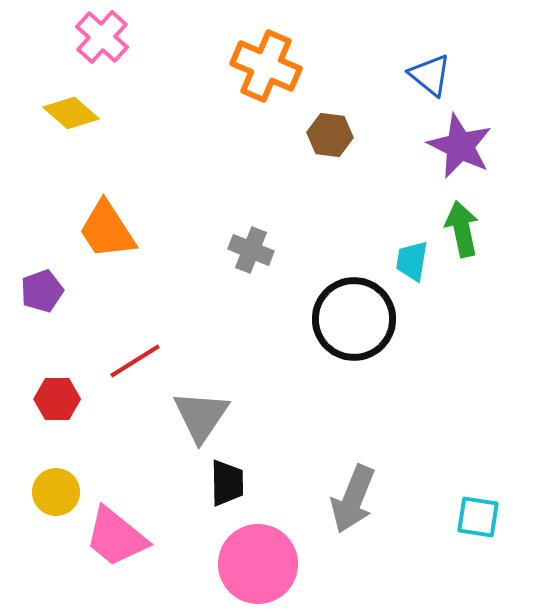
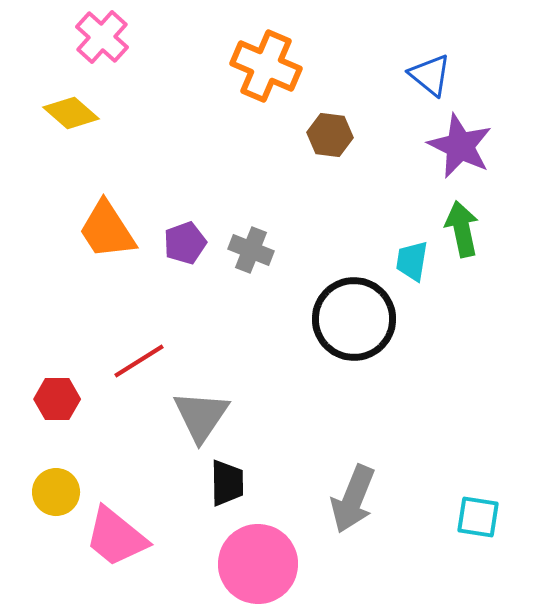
purple pentagon: moved 143 px right, 48 px up
red line: moved 4 px right
